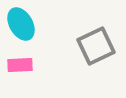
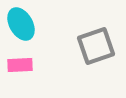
gray square: rotated 6 degrees clockwise
